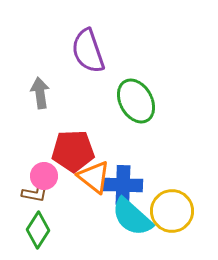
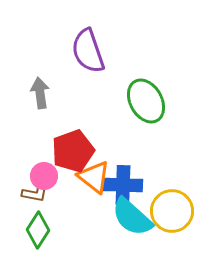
green ellipse: moved 10 px right
red pentagon: rotated 18 degrees counterclockwise
